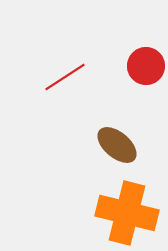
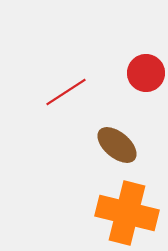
red circle: moved 7 px down
red line: moved 1 px right, 15 px down
